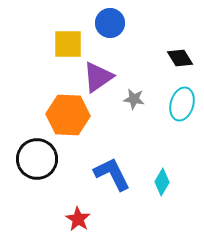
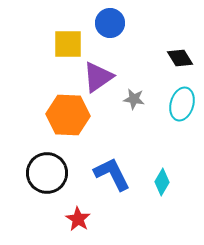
black circle: moved 10 px right, 14 px down
